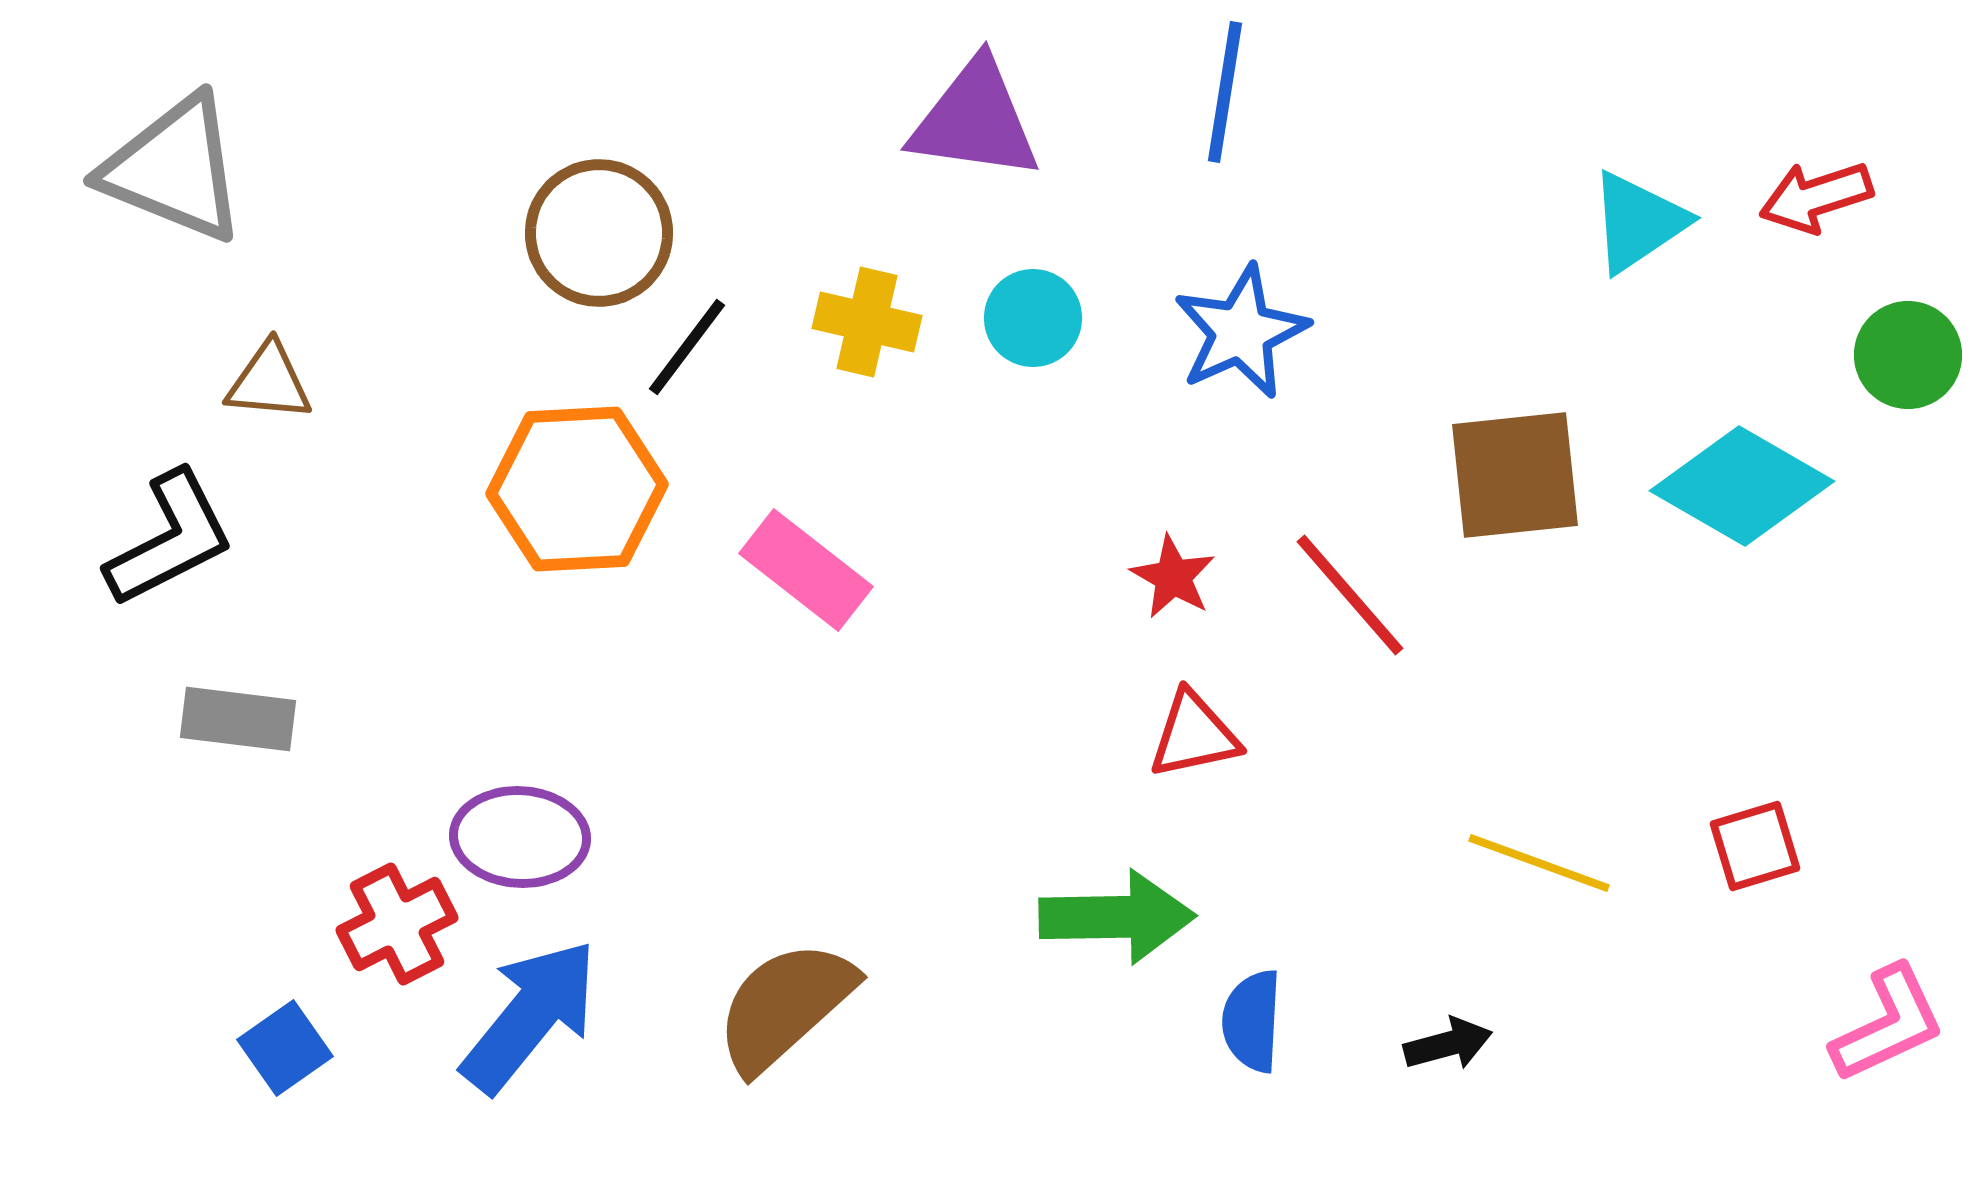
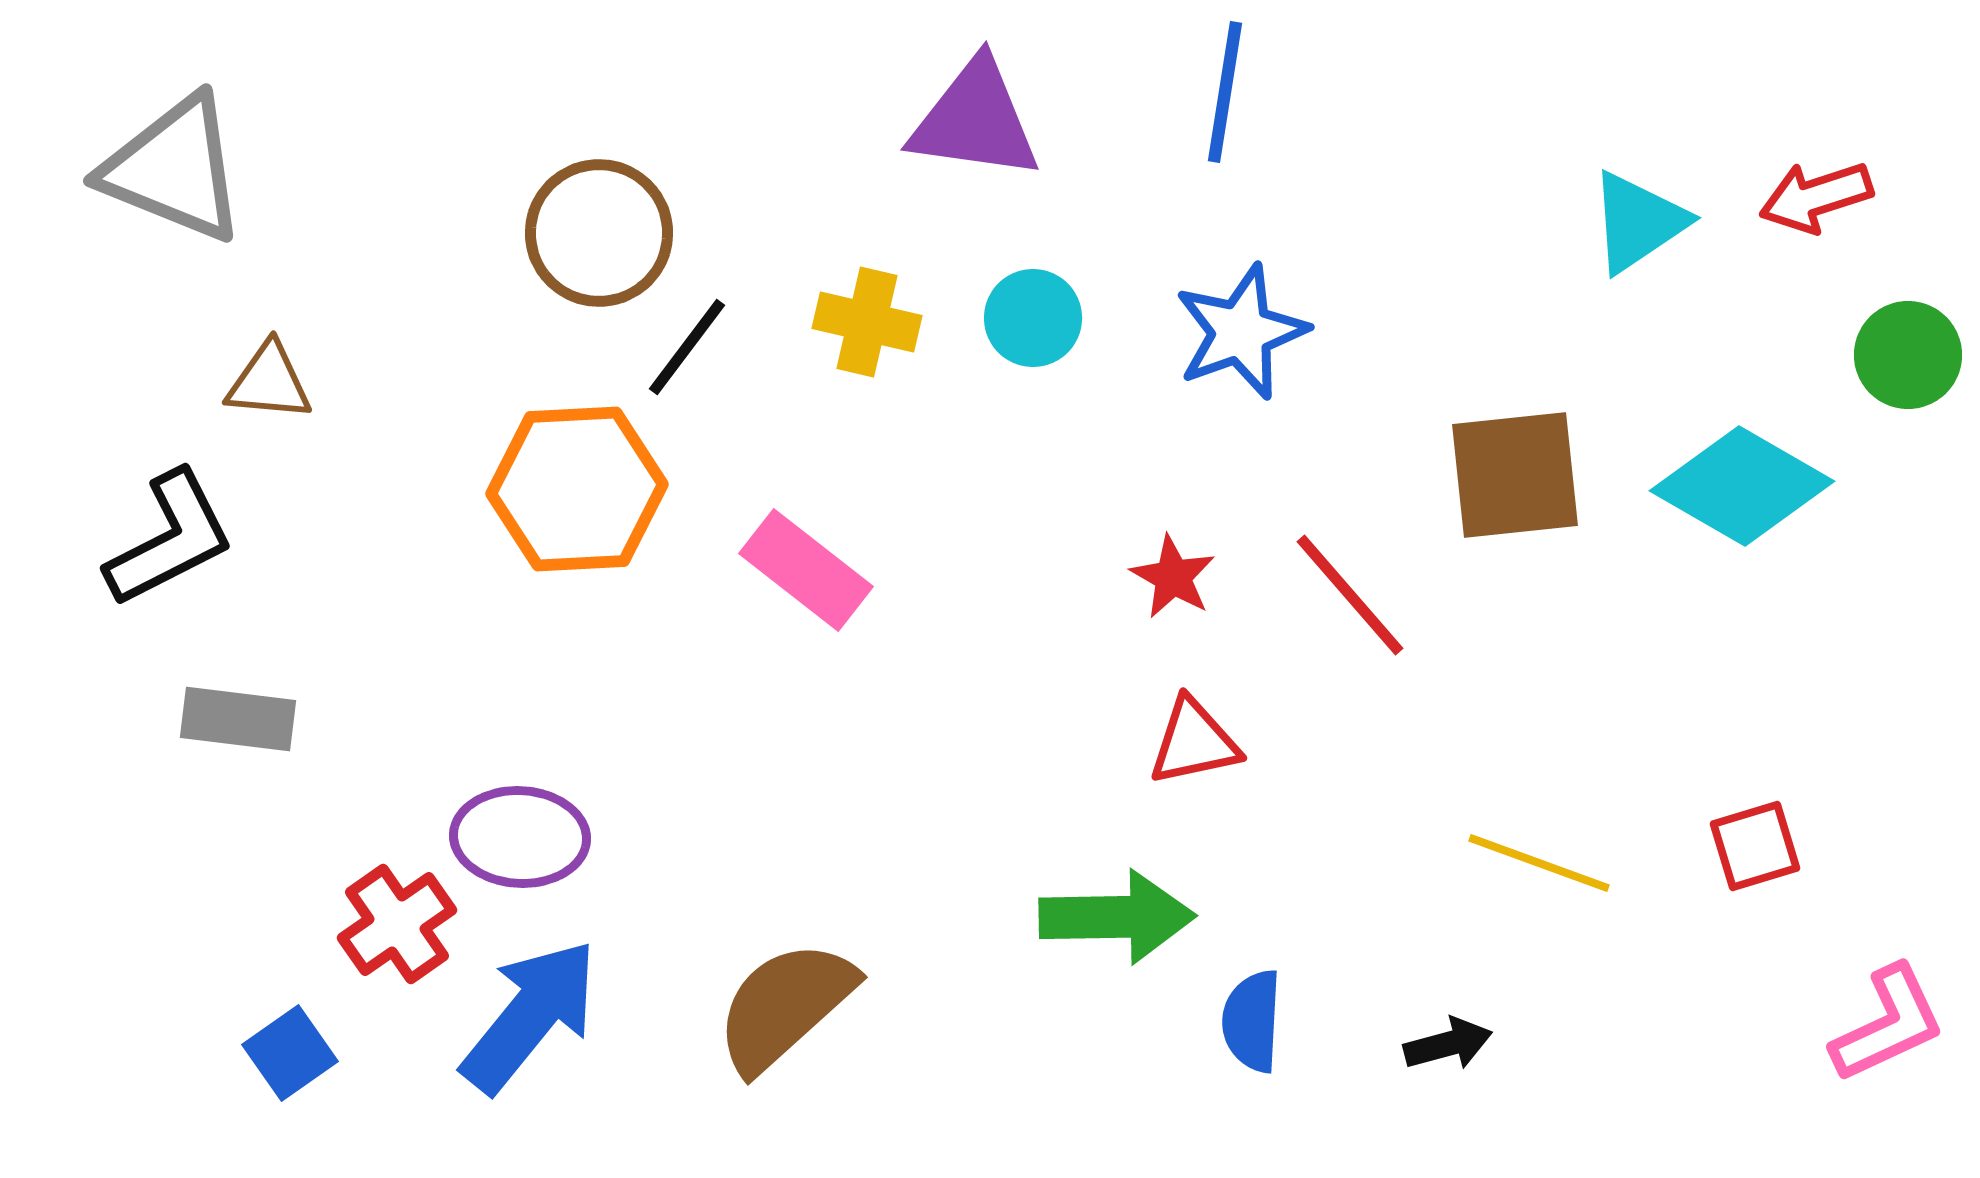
blue star: rotated 4 degrees clockwise
red triangle: moved 7 px down
red cross: rotated 8 degrees counterclockwise
blue square: moved 5 px right, 5 px down
